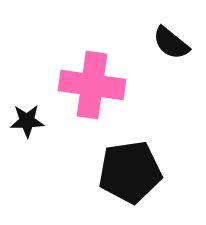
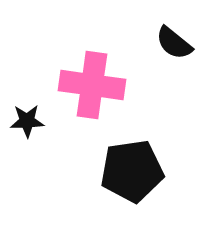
black semicircle: moved 3 px right
black pentagon: moved 2 px right, 1 px up
